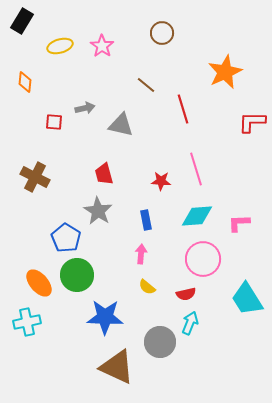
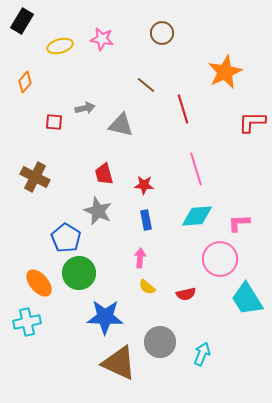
pink star: moved 7 px up; rotated 25 degrees counterclockwise
orange diamond: rotated 35 degrees clockwise
red star: moved 17 px left, 4 px down
gray star: rotated 8 degrees counterclockwise
pink arrow: moved 1 px left, 4 px down
pink circle: moved 17 px right
green circle: moved 2 px right, 2 px up
cyan arrow: moved 12 px right, 31 px down
brown triangle: moved 2 px right, 4 px up
